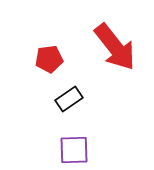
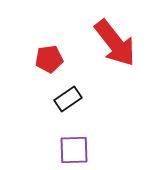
red arrow: moved 4 px up
black rectangle: moved 1 px left
